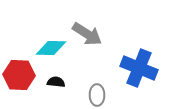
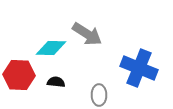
gray ellipse: moved 2 px right
